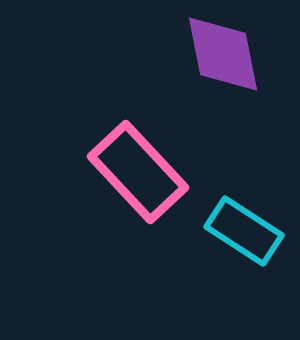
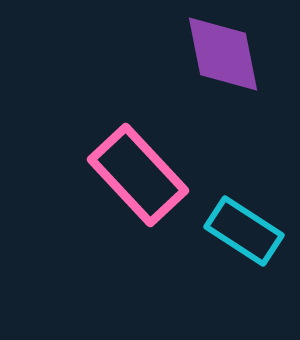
pink rectangle: moved 3 px down
